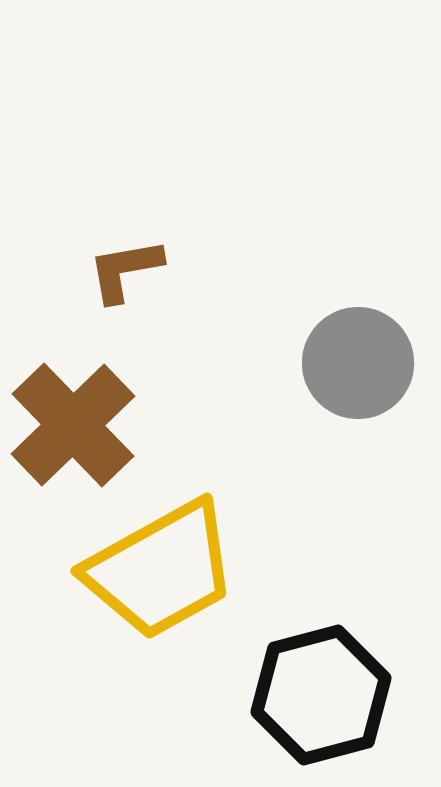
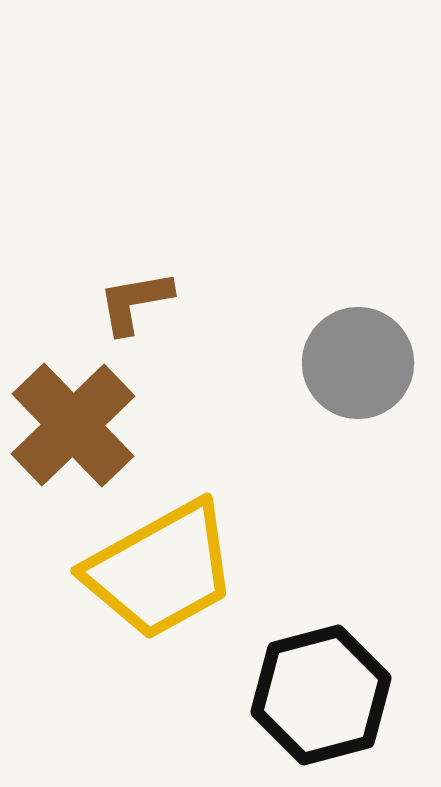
brown L-shape: moved 10 px right, 32 px down
